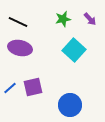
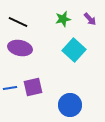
blue line: rotated 32 degrees clockwise
